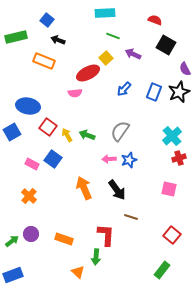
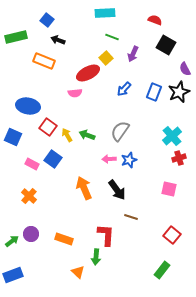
green line at (113, 36): moved 1 px left, 1 px down
purple arrow at (133, 54): rotated 91 degrees counterclockwise
blue square at (12, 132): moved 1 px right, 5 px down; rotated 36 degrees counterclockwise
